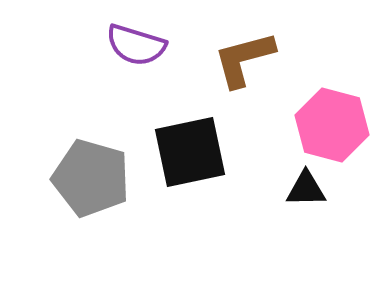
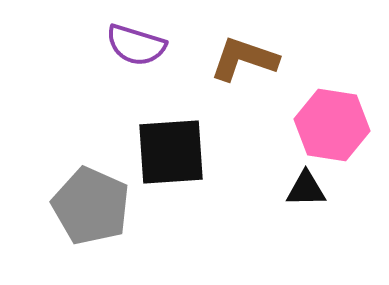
brown L-shape: rotated 34 degrees clockwise
pink hexagon: rotated 6 degrees counterclockwise
black square: moved 19 px left; rotated 8 degrees clockwise
gray pentagon: moved 28 px down; rotated 8 degrees clockwise
